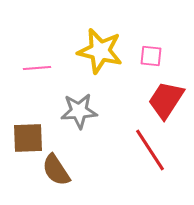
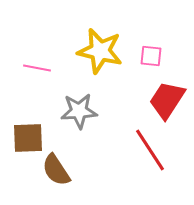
pink line: rotated 16 degrees clockwise
red trapezoid: moved 1 px right
